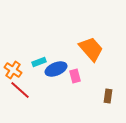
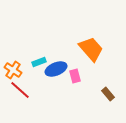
brown rectangle: moved 2 px up; rotated 48 degrees counterclockwise
